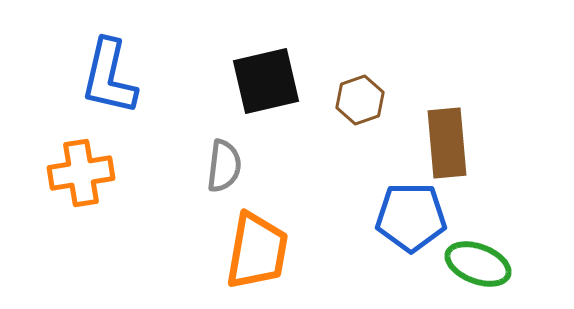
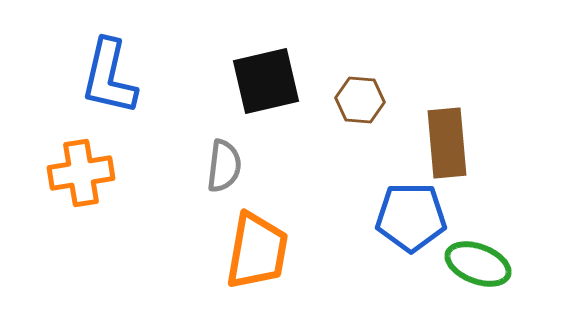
brown hexagon: rotated 24 degrees clockwise
